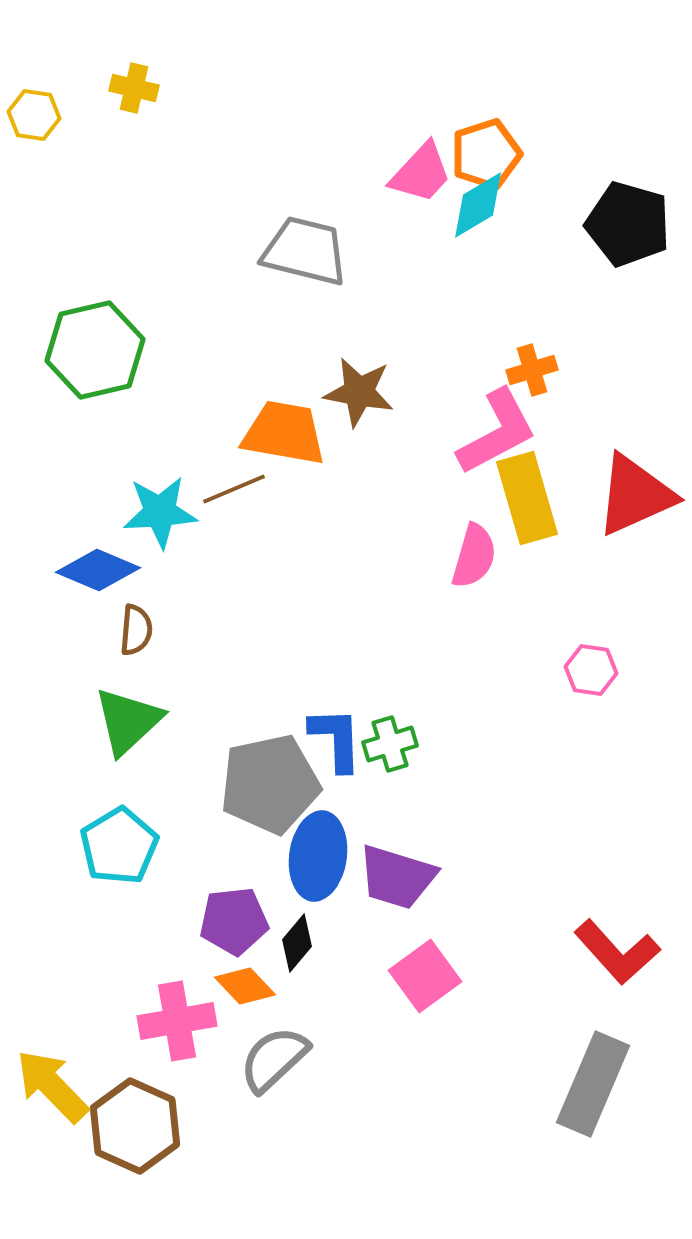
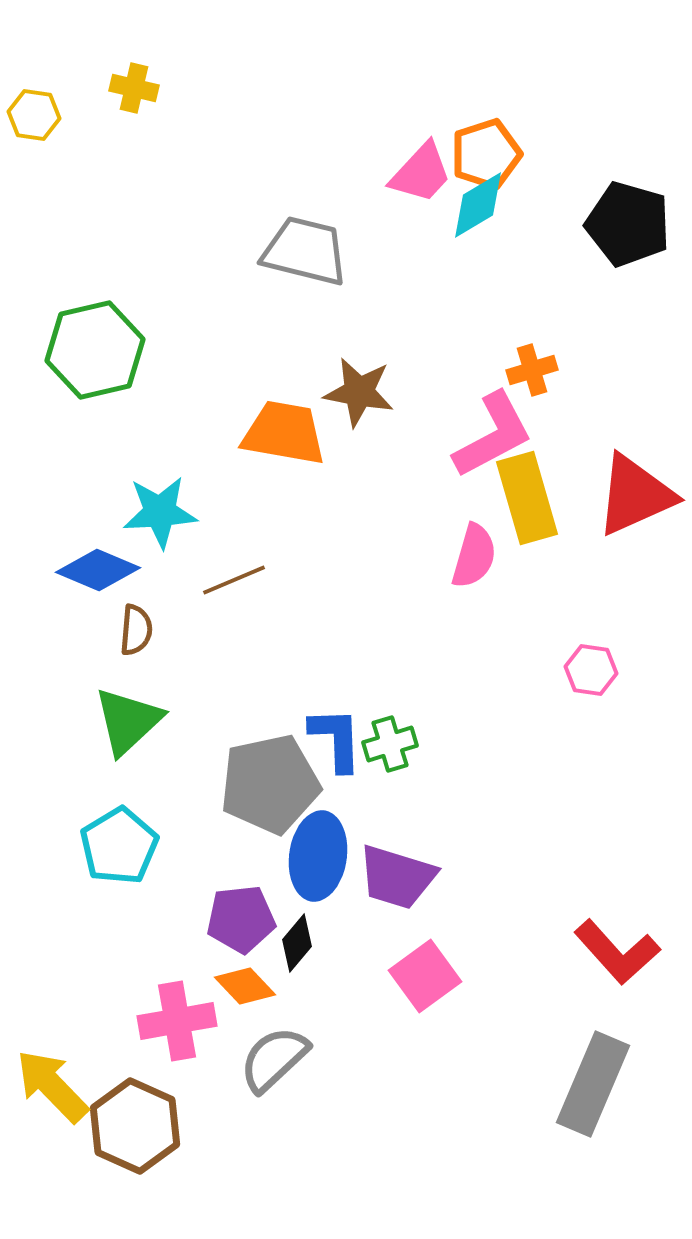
pink L-shape: moved 4 px left, 3 px down
brown line: moved 91 px down
purple pentagon: moved 7 px right, 2 px up
